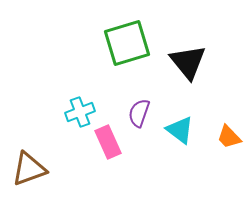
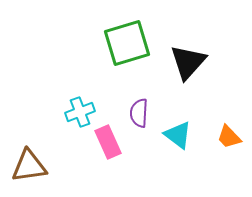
black triangle: rotated 21 degrees clockwise
purple semicircle: rotated 16 degrees counterclockwise
cyan triangle: moved 2 px left, 5 px down
brown triangle: moved 3 px up; rotated 12 degrees clockwise
